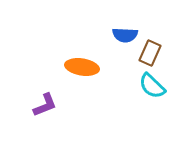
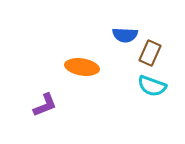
cyan semicircle: rotated 24 degrees counterclockwise
